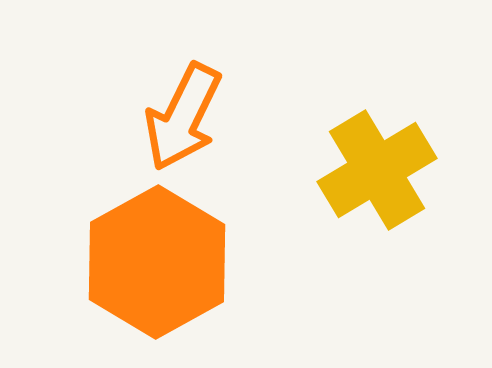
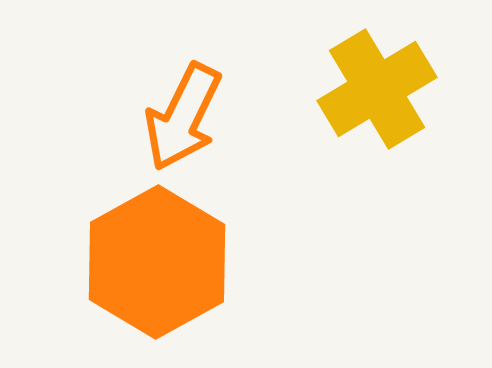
yellow cross: moved 81 px up
